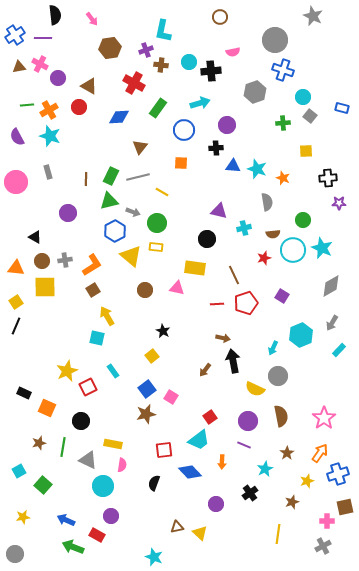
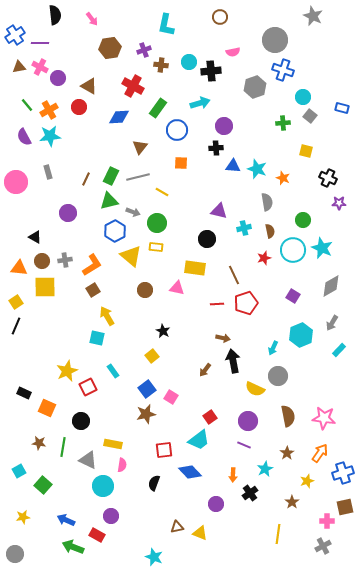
cyan L-shape at (163, 31): moved 3 px right, 6 px up
purple line at (43, 38): moved 3 px left, 5 px down
purple cross at (146, 50): moved 2 px left
pink cross at (40, 64): moved 3 px down
red cross at (134, 83): moved 1 px left, 3 px down
gray hexagon at (255, 92): moved 5 px up
green line at (27, 105): rotated 56 degrees clockwise
purple circle at (227, 125): moved 3 px left, 1 px down
blue circle at (184, 130): moved 7 px left
cyan star at (50, 136): rotated 25 degrees counterclockwise
purple semicircle at (17, 137): moved 7 px right
yellow square at (306, 151): rotated 16 degrees clockwise
black cross at (328, 178): rotated 30 degrees clockwise
brown line at (86, 179): rotated 24 degrees clockwise
brown semicircle at (273, 234): moved 3 px left, 3 px up; rotated 96 degrees counterclockwise
orange triangle at (16, 268): moved 3 px right
purple square at (282, 296): moved 11 px right
brown semicircle at (281, 416): moved 7 px right
pink star at (324, 418): rotated 30 degrees counterclockwise
brown star at (39, 443): rotated 24 degrees clockwise
orange arrow at (222, 462): moved 11 px right, 13 px down
blue cross at (338, 474): moved 5 px right, 1 px up
brown star at (292, 502): rotated 16 degrees counterclockwise
yellow triangle at (200, 533): rotated 21 degrees counterclockwise
